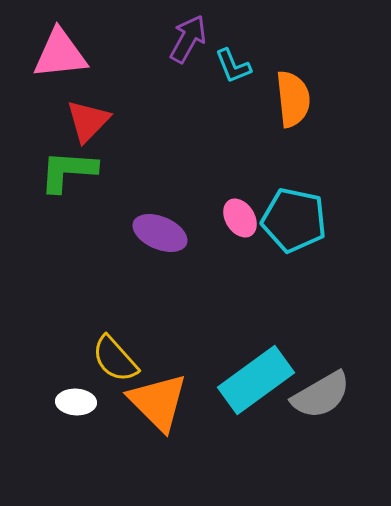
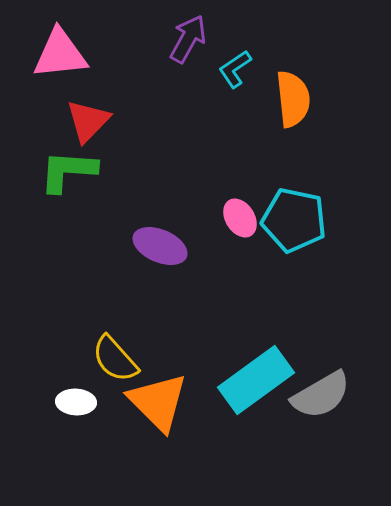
cyan L-shape: moved 2 px right, 3 px down; rotated 78 degrees clockwise
purple ellipse: moved 13 px down
